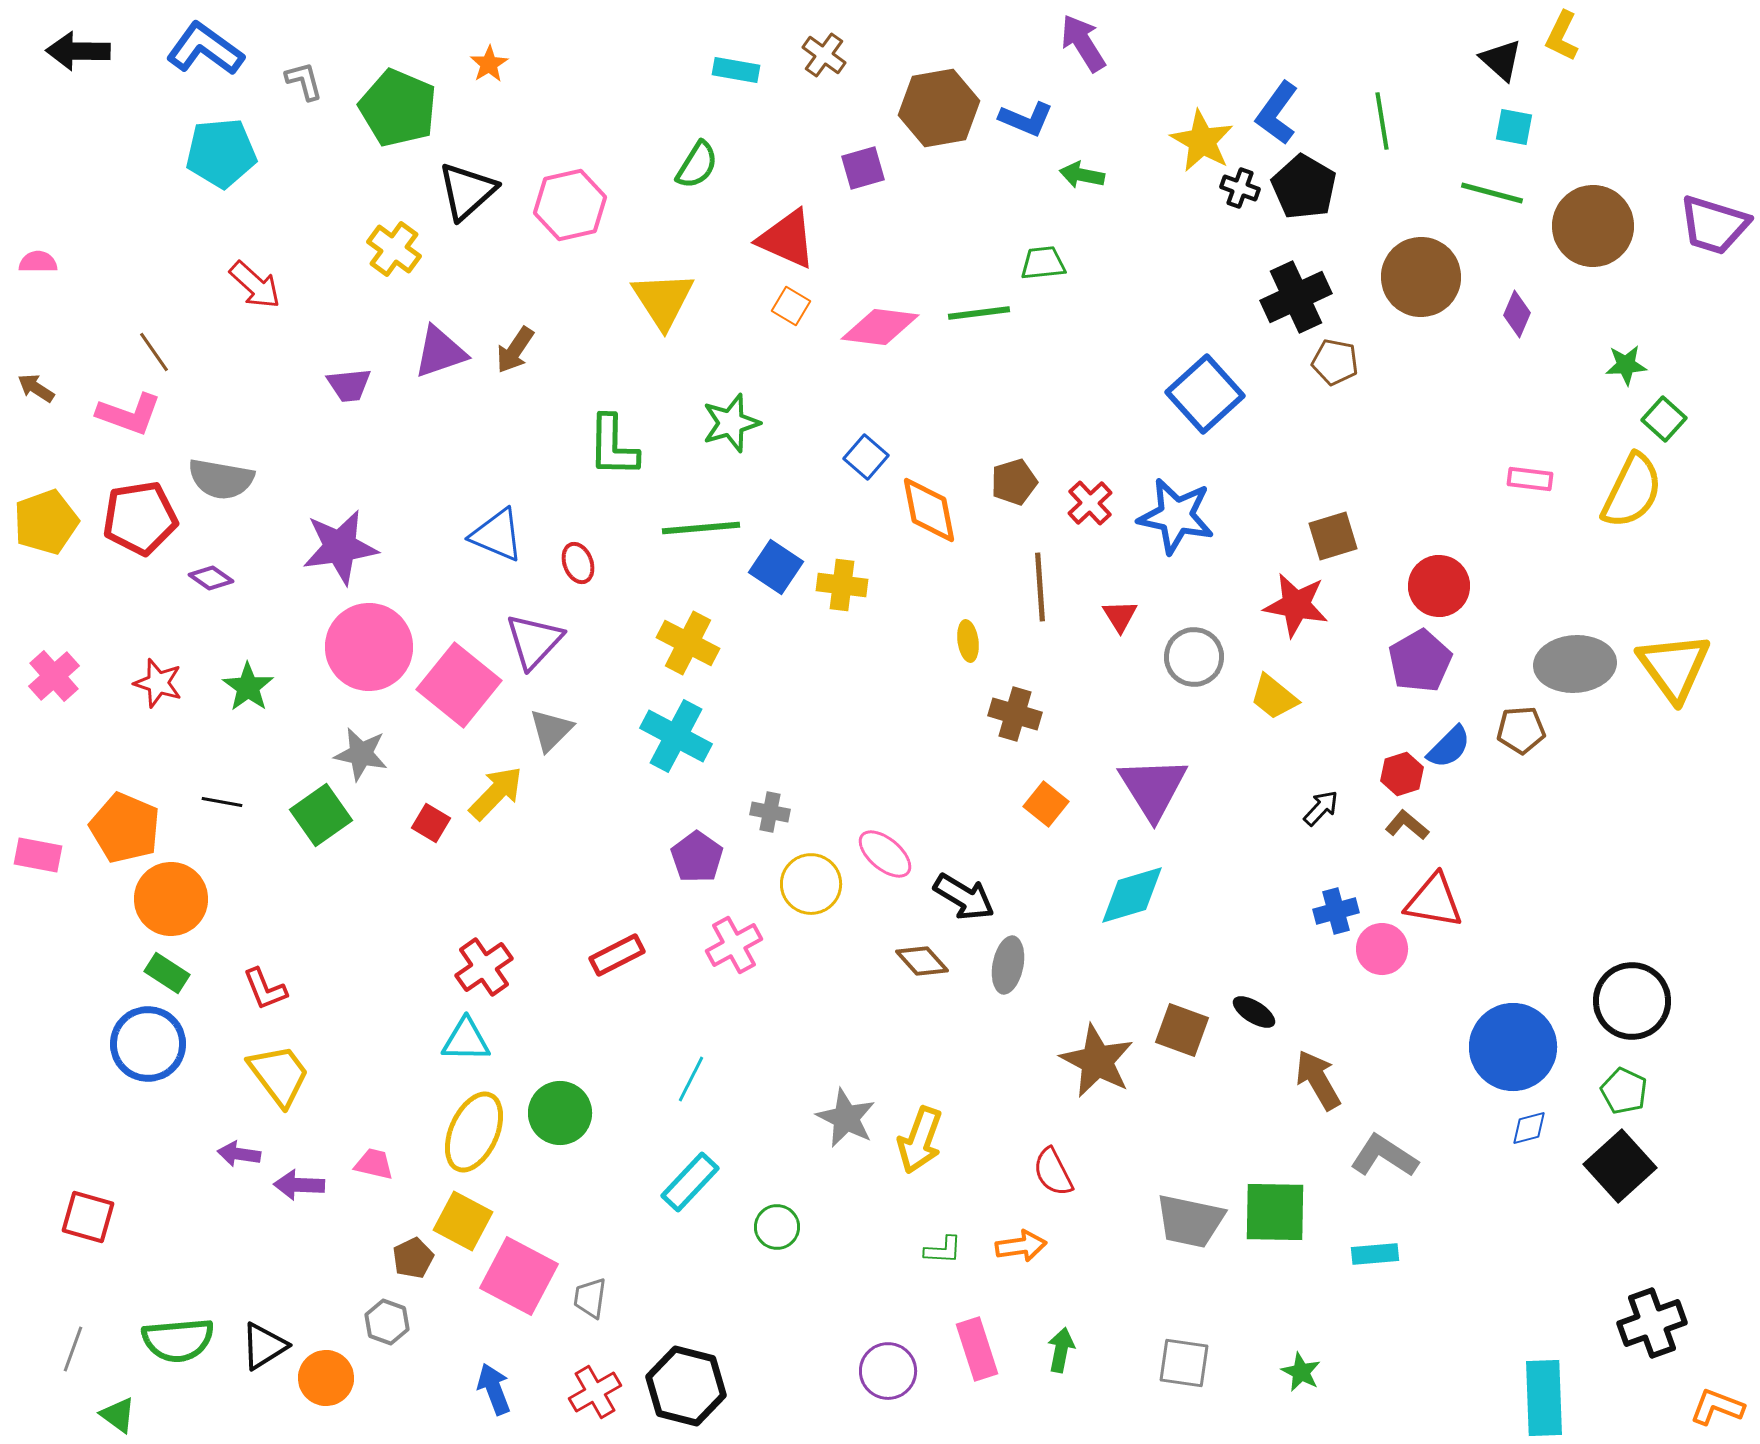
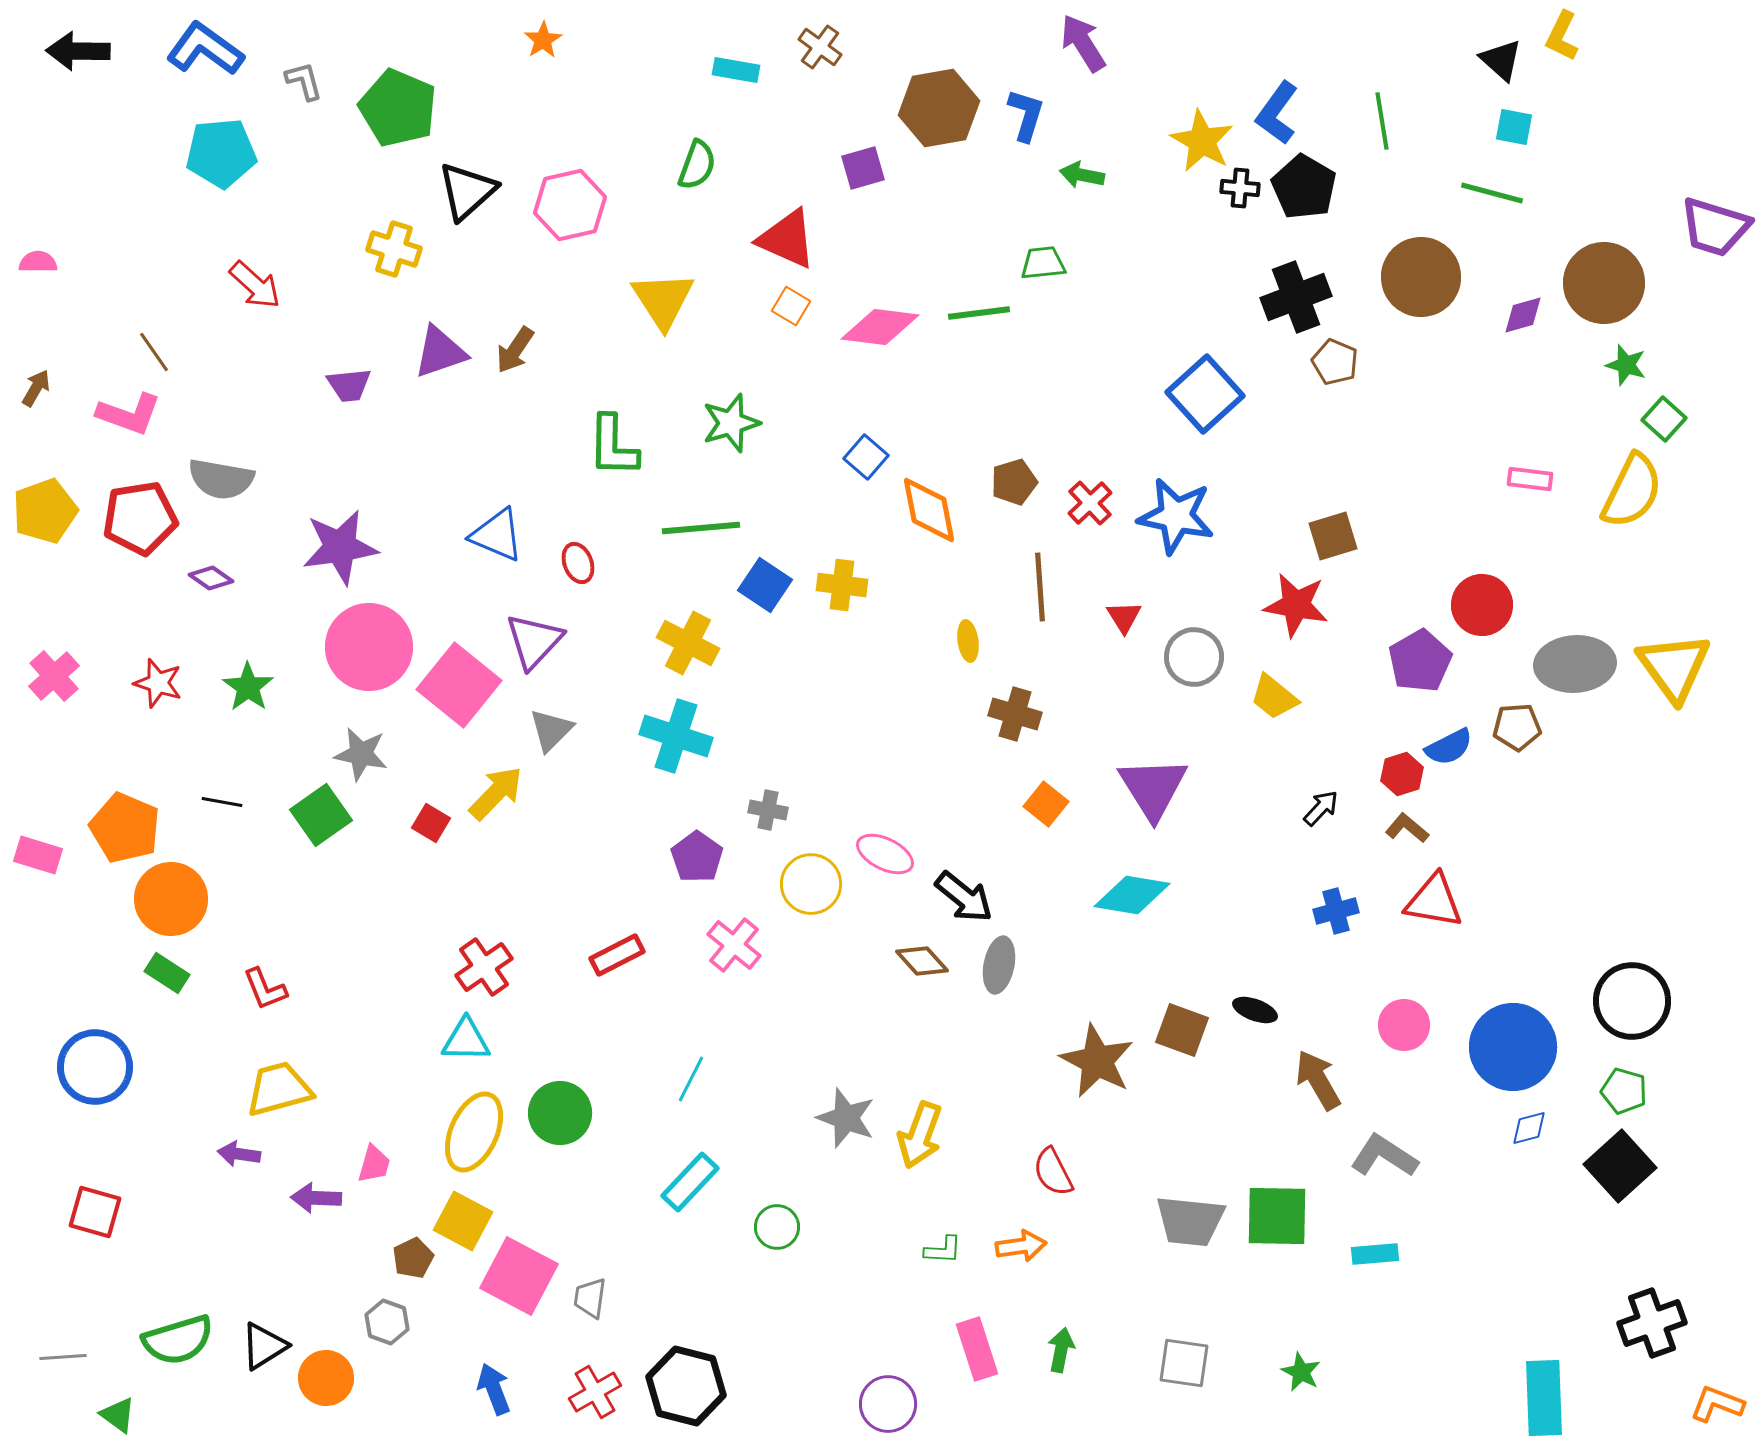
brown cross at (824, 55): moved 4 px left, 8 px up
orange star at (489, 64): moved 54 px right, 24 px up
blue L-shape at (1026, 119): moved 4 px up; rotated 96 degrees counterclockwise
green semicircle at (697, 165): rotated 12 degrees counterclockwise
black cross at (1240, 188): rotated 15 degrees counterclockwise
purple trapezoid at (1714, 225): moved 1 px right, 2 px down
brown circle at (1593, 226): moved 11 px right, 57 px down
yellow cross at (394, 249): rotated 18 degrees counterclockwise
black cross at (1296, 297): rotated 4 degrees clockwise
purple diamond at (1517, 314): moved 6 px right, 1 px down; rotated 51 degrees clockwise
brown pentagon at (1335, 362): rotated 12 degrees clockwise
green star at (1626, 365): rotated 21 degrees clockwise
brown arrow at (36, 388): rotated 87 degrees clockwise
yellow pentagon at (46, 522): moved 1 px left, 11 px up
blue square at (776, 567): moved 11 px left, 18 px down
red circle at (1439, 586): moved 43 px right, 19 px down
red triangle at (1120, 616): moved 4 px right, 1 px down
brown pentagon at (1521, 730): moved 4 px left, 3 px up
cyan cross at (676, 736): rotated 10 degrees counterclockwise
blue semicircle at (1449, 747): rotated 18 degrees clockwise
gray cross at (770, 812): moved 2 px left, 2 px up
brown L-shape at (1407, 825): moved 3 px down
pink ellipse at (885, 854): rotated 14 degrees counterclockwise
pink rectangle at (38, 855): rotated 6 degrees clockwise
cyan diamond at (1132, 895): rotated 26 degrees clockwise
black arrow at (964, 897): rotated 8 degrees clockwise
pink cross at (734, 945): rotated 22 degrees counterclockwise
pink circle at (1382, 949): moved 22 px right, 76 px down
gray ellipse at (1008, 965): moved 9 px left
black ellipse at (1254, 1012): moved 1 px right, 2 px up; rotated 12 degrees counterclockwise
blue circle at (148, 1044): moved 53 px left, 23 px down
yellow trapezoid at (279, 1075): moved 14 px down; rotated 68 degrees counterclockwise
green pentagon at (1624, 1091): rotated 9 degrees counterclockwise
gray star at (846, 1118): rotated 6 degrees counterclockwise
yellow arrow at (920, 1140): moved 5 px up
pink trapezoid at (374, 1164): rotated 93 degrees clockwise
purple arrow at (299, 1185): moved 17 px right, 13 px down
green square at (1275, 1212): moved 2 px right, 4 px down
red square at (88, 1217): moved 7 px right, 5 px up
gray trapezoid at (1190, 1221): rotated 6 degrees counterclockwise
green semicircle at (178, 1340): rotated 12 degrees counterclockwise
gray line at (73, 1349): moved 10 px left, 8 px down; rotated 66 degrees clockwise
purple circle at (888, 1371): moved 33 px down
orange L-shape at (1717, 1407): moved 3 px up
